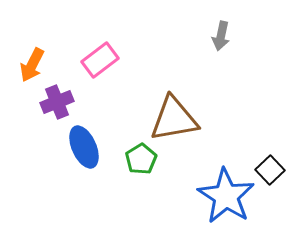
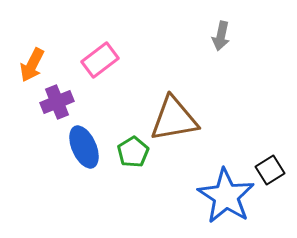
green pentagon: moved 8 px left, 7 px up
black square: rotated 12 degrees clockwise
